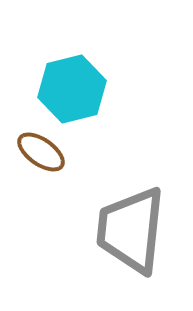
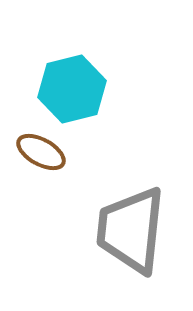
brown ellipse: rotated 6 degrees counterclockwise
